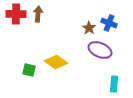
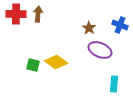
blue cross: moved 11 px right, 2 px down
green square: moved 4 px right, 5 px up
